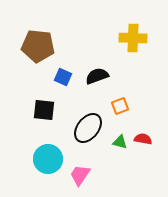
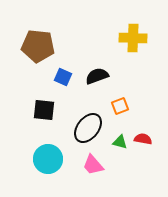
pink trapezoid: moved 13 px right, 10 px up; rotated 75 degrees counterclockwise
